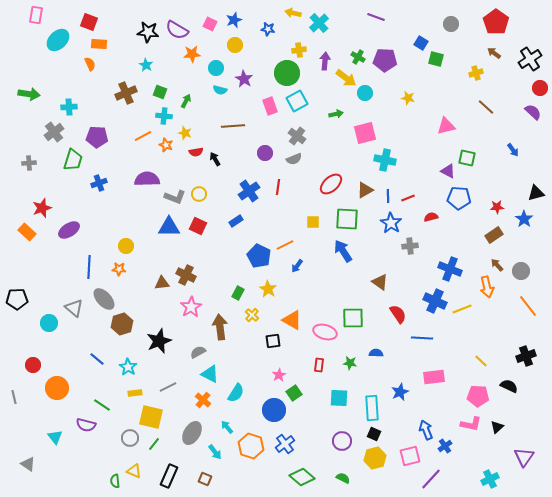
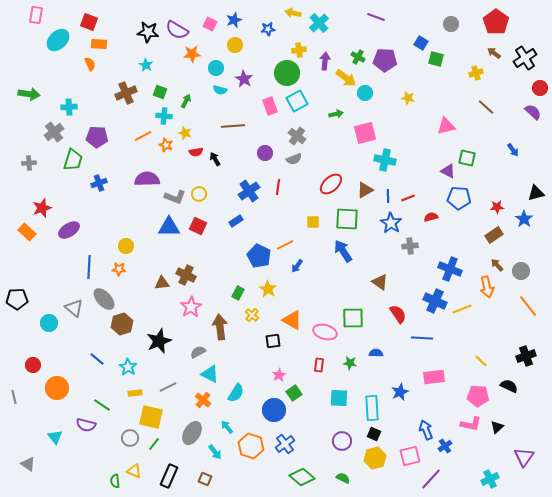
blue star at (268, 29): rotated 16 degrees counterclockwise
black cross at (530, 59): moved 5 px left, 1 px up
